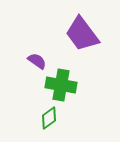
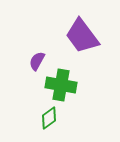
purple trapezoid: moved 2 px down
purple semicircle: rotated 96 degrees counterclockwise
